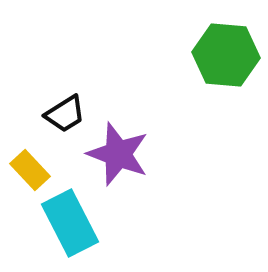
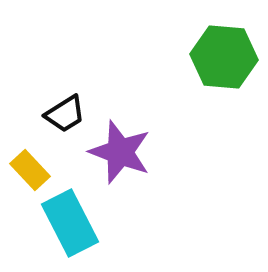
green hexagon: moved 2 px left, 2 px down
purple star: moved 2 px right, 2 px up
